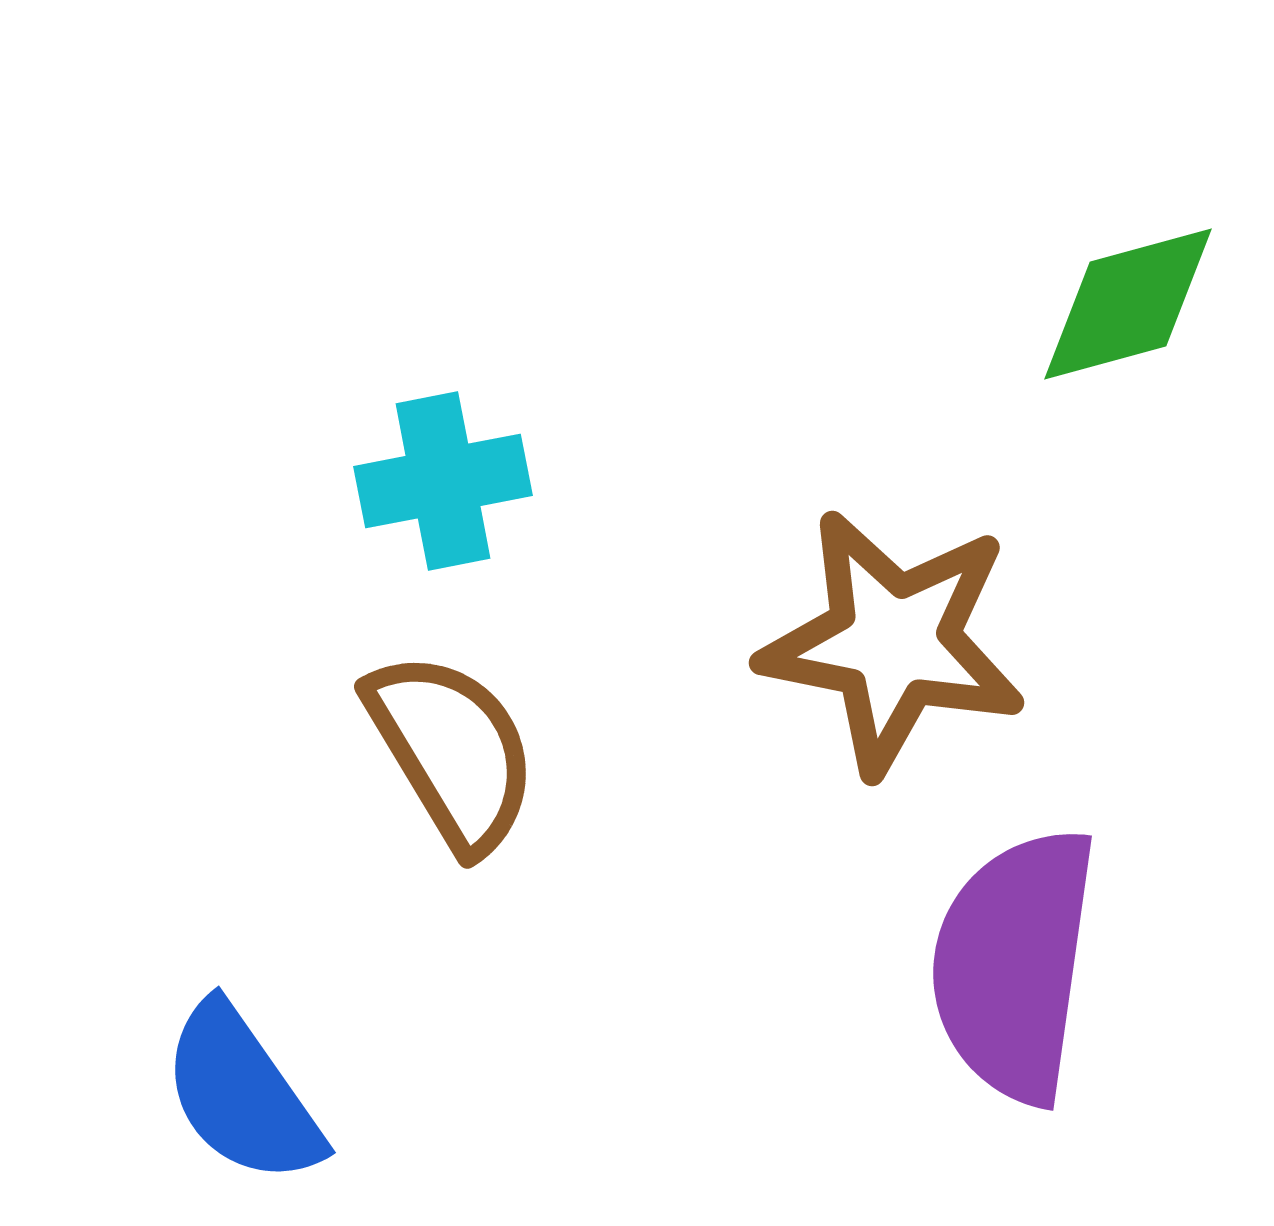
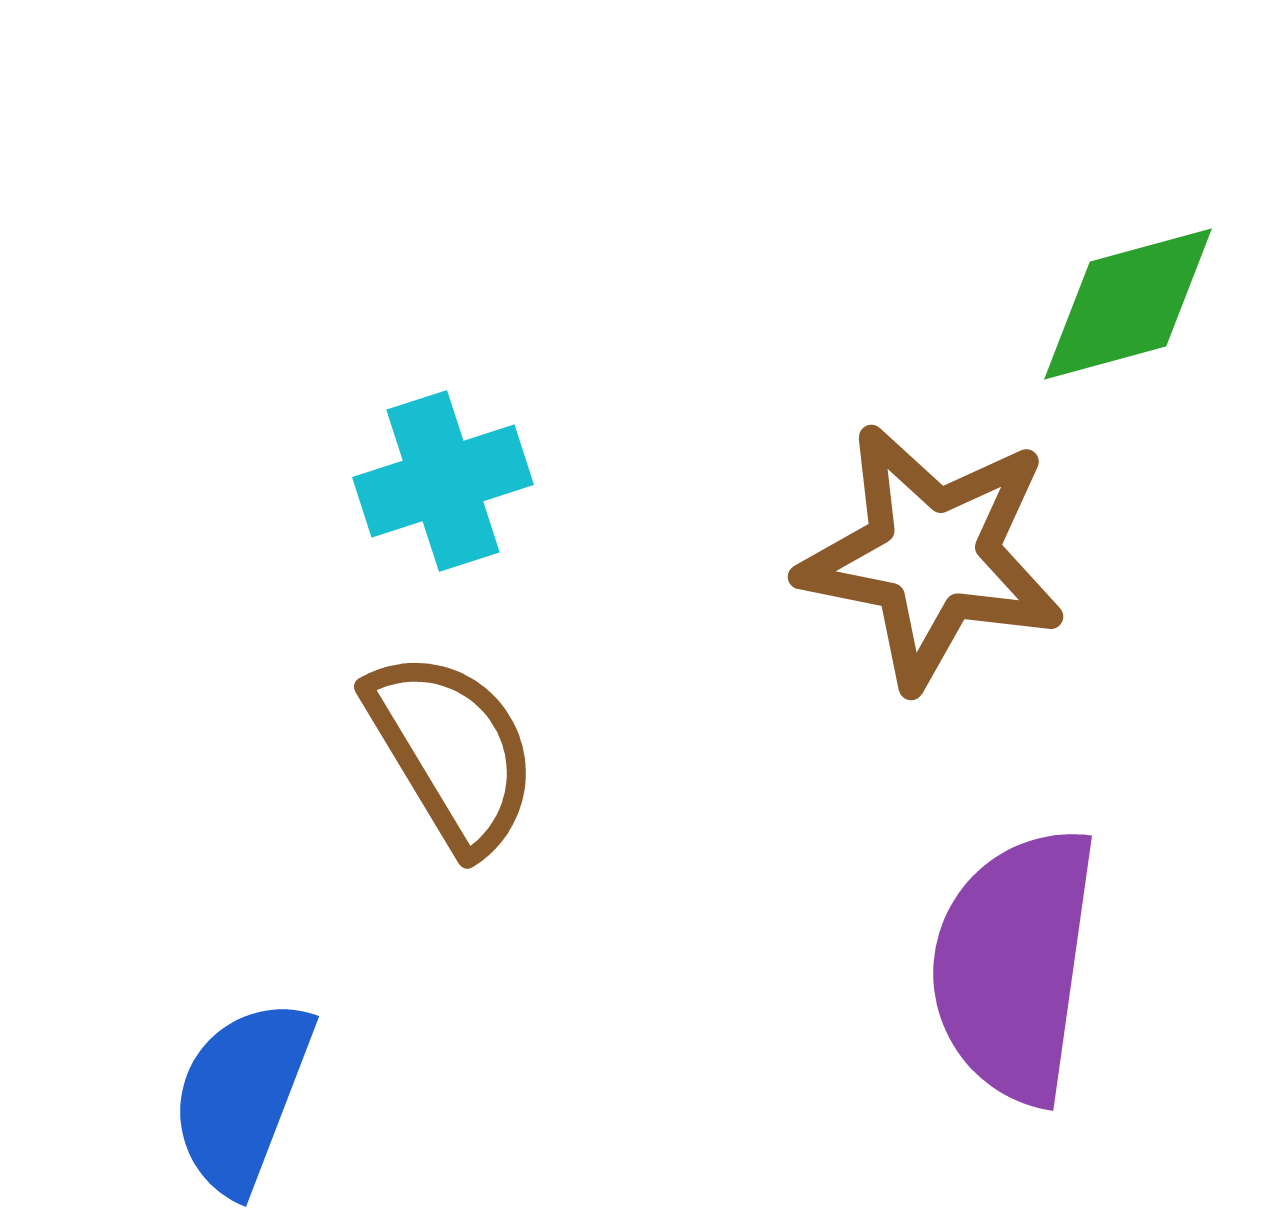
cyan cross: rotated 7 degrees counterclockwise
brown star: moved 39 px right, 86 px up
blue semicircle: moved 2 px down; rotated 56 degrees clockwise
